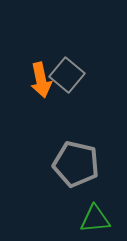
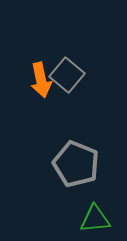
gray pentagon: rotated 9 degrees clockwise
